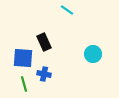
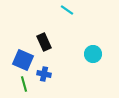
blue square: moved 2 px down; rotated 20 degrees clockwise
